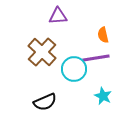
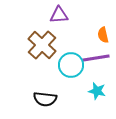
purple triangle: moved 1 px right, 1 px up
brown cross: moved 7 px up
cyan circle: moved 3 px left, 4 px up
cyan star: moved 6 px left, 5 px up; rotated 12 degrees counterclockwise
black semicircle: moved 3 px up; rotated 30 degrees clockwise
